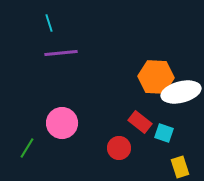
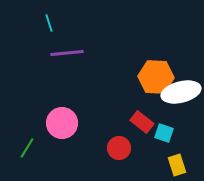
purple line: moved 6 px right
red rectangle: moved 2 px right
yellow rectangle: moved 3 px left, 2 px up
